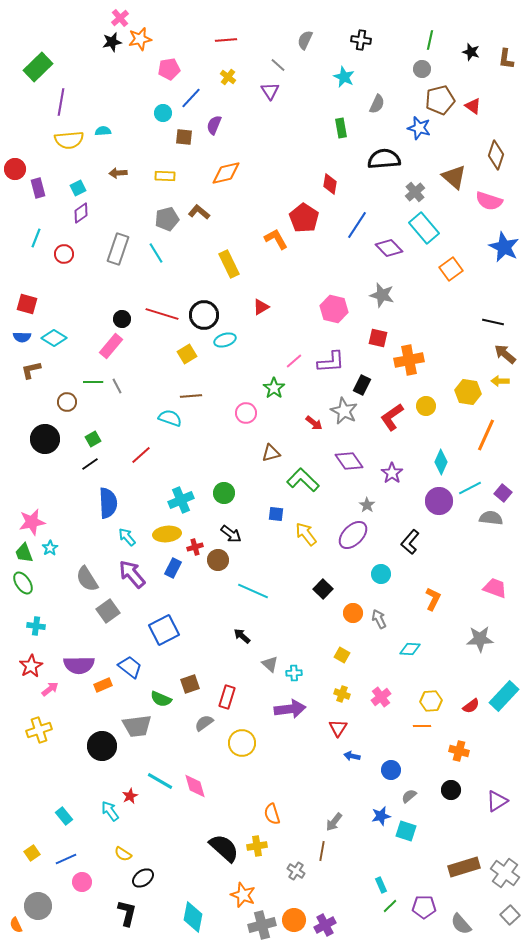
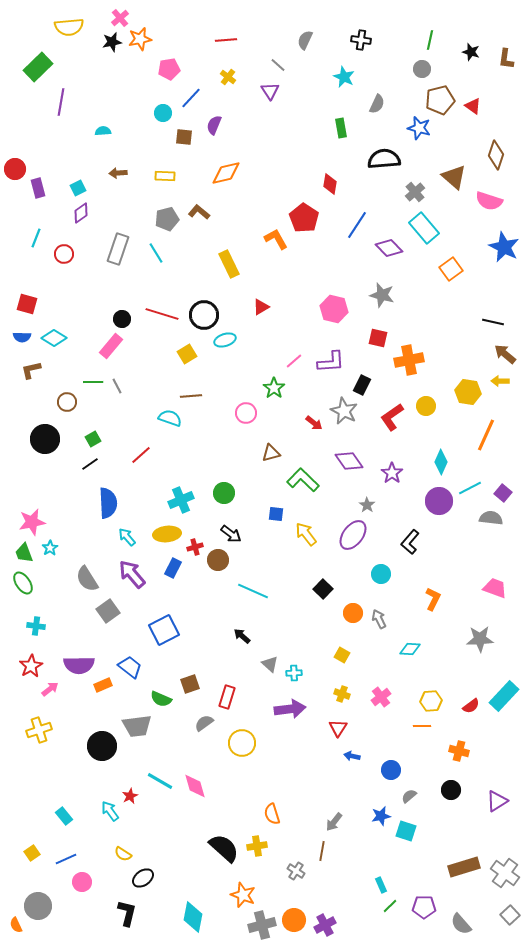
yellow semicircle at (69, 140): moved 113 px up
purple ellipse at (353, 535): rotated 8 degrees counterclockwise
